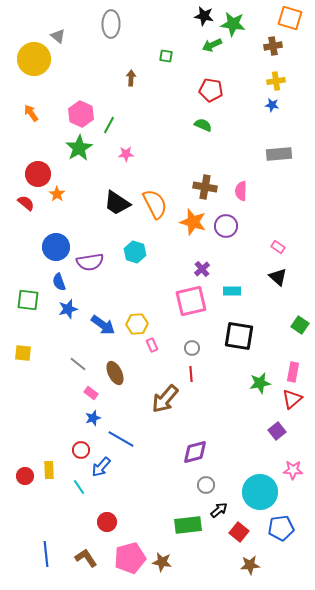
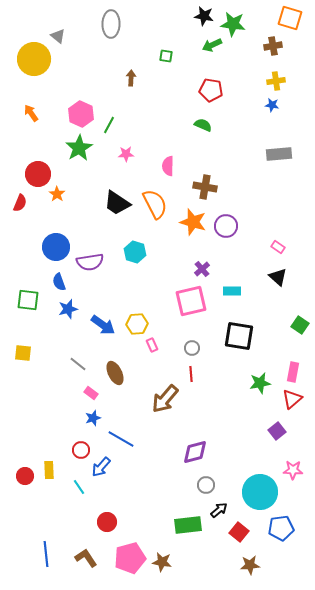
pink semicircle at (241, 191): moved 73 px left, 25 px up
red semicircle at (26, 203): moved 6 px left; rotated 72 degrees clockwise
